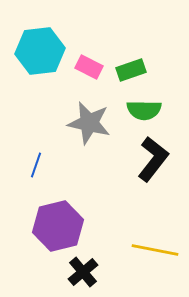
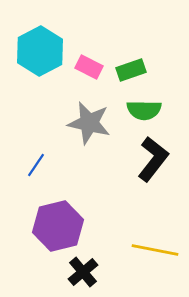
cyan hexagon: rotated 21 degrees counterclockwise
blue line: rotated 15 degrees clockwise
